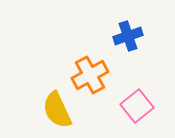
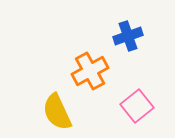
orange cross: moved 4 px up
yellow semicircle: moved 2 px down
